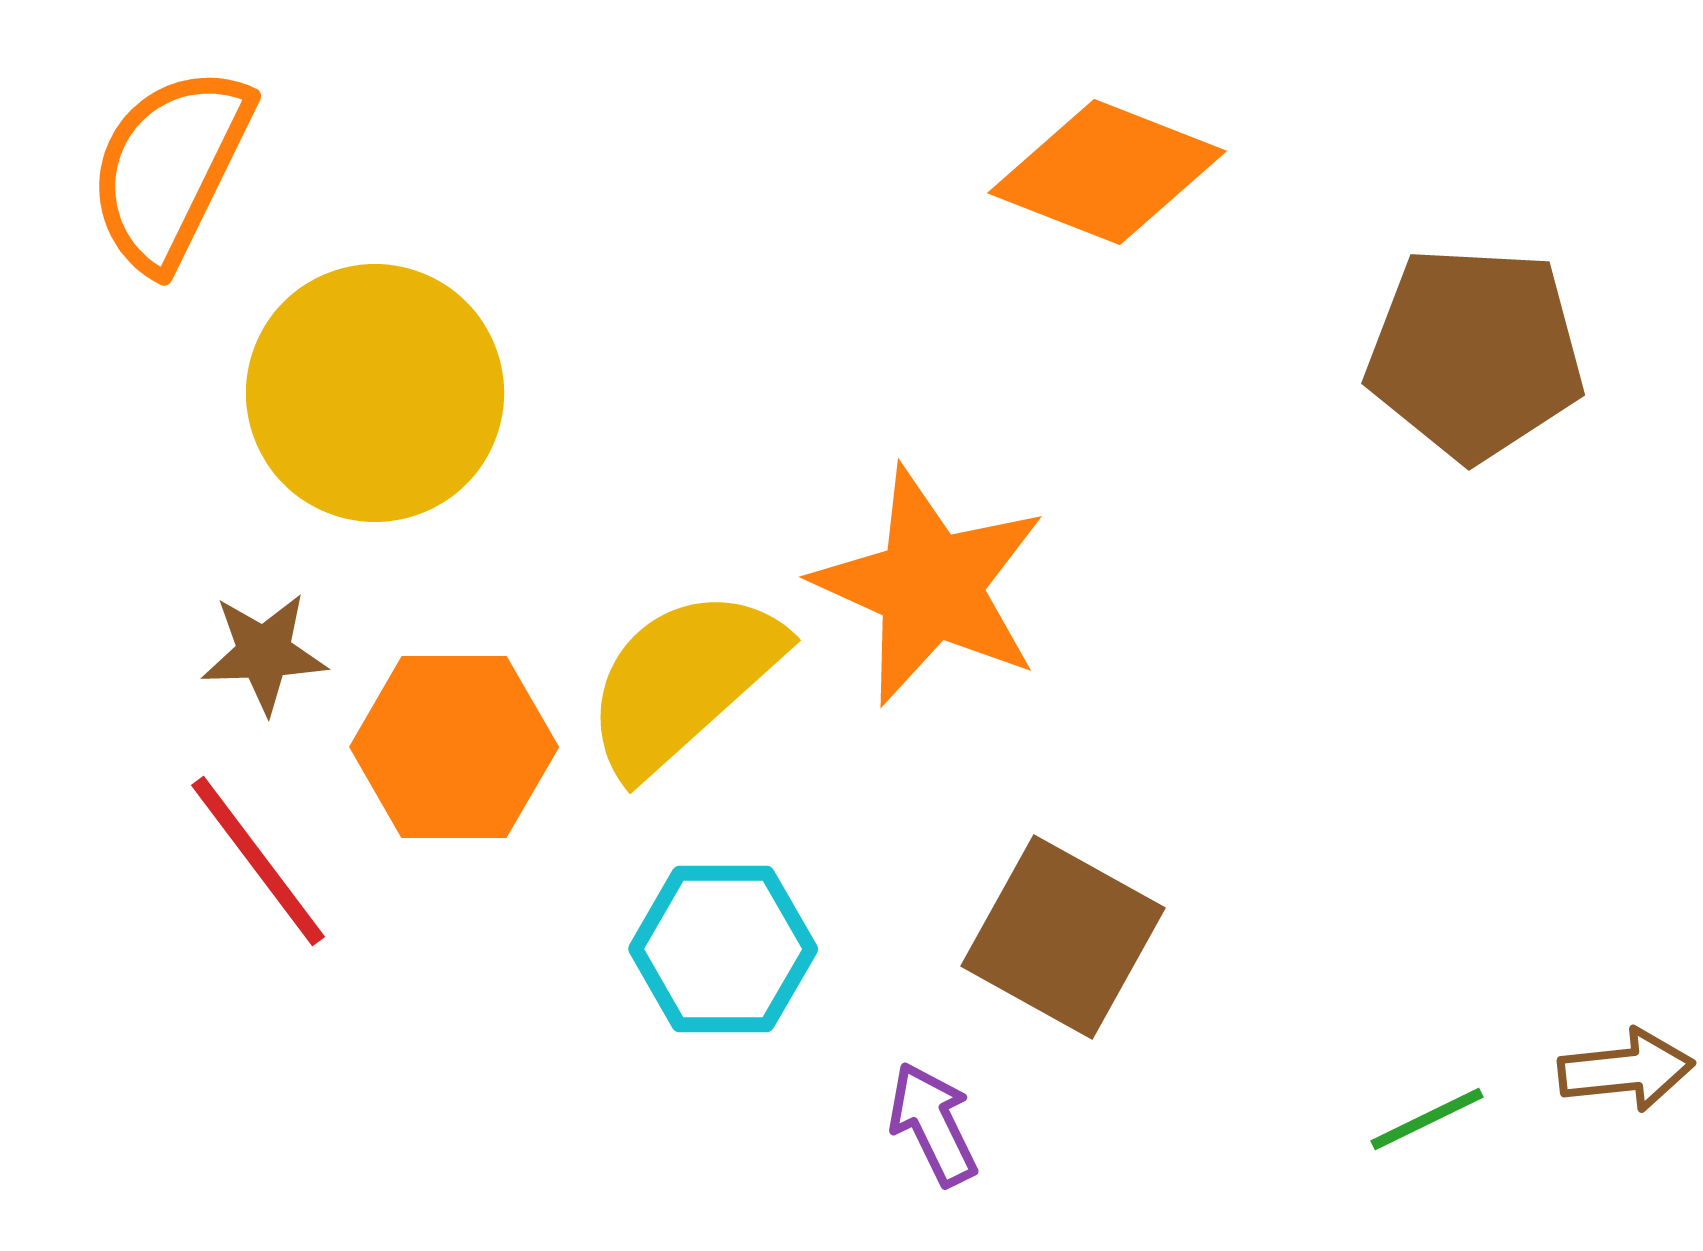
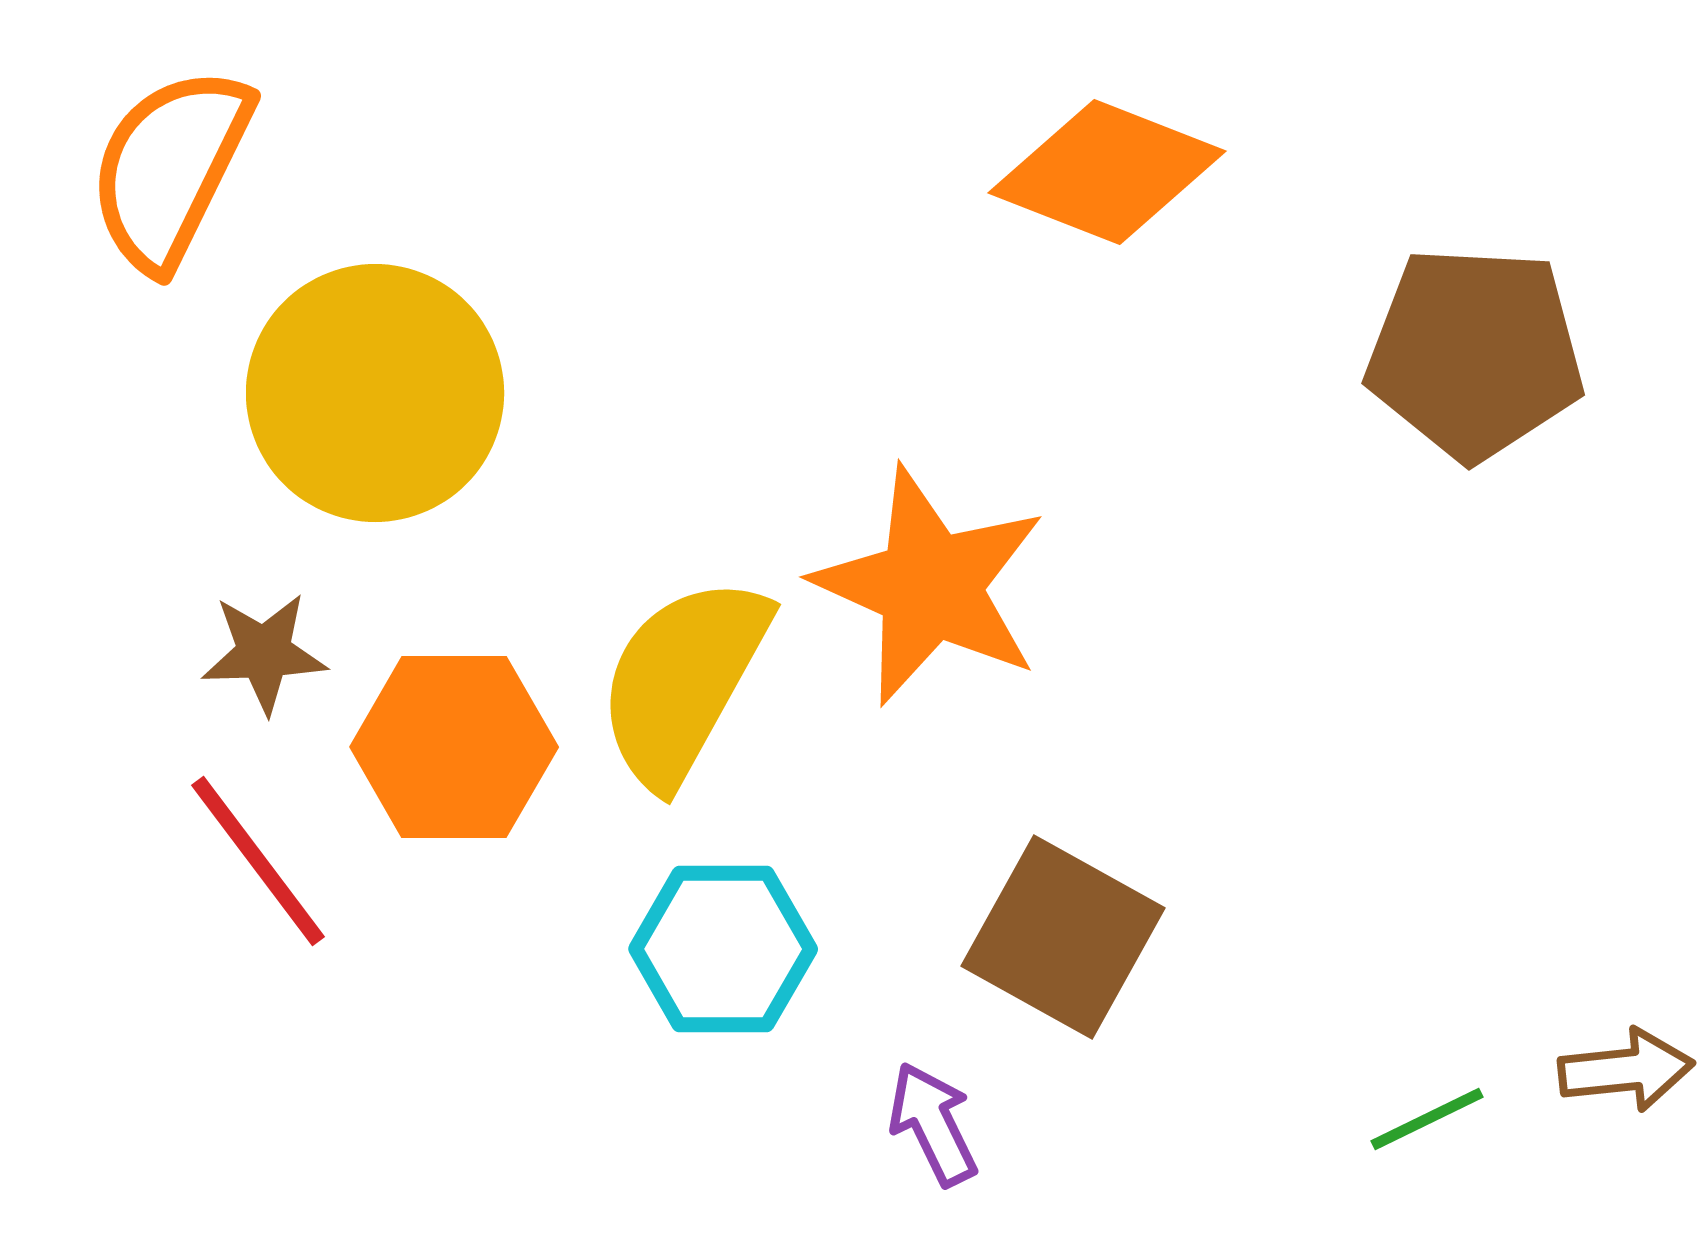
yellow semicircle: rotated 19 degrees counterclockwise
